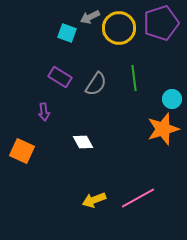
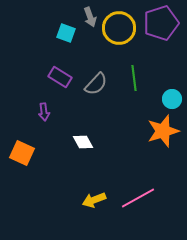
gray arrow: rotated 84 degrees counterclockwise
cyan square: moved 1 px left
gray semicircle: rotated 10 degrees clockwise
orange star: moved 2 px down
orange square: moved 2 px down
